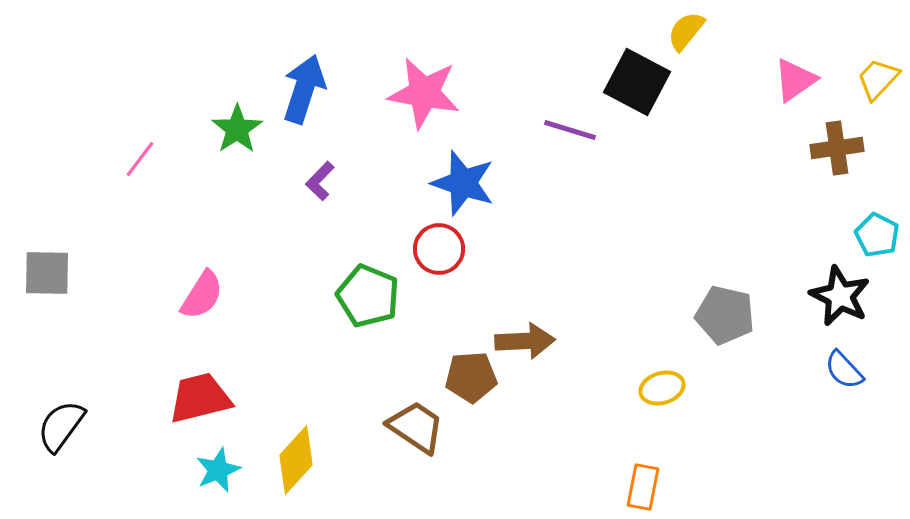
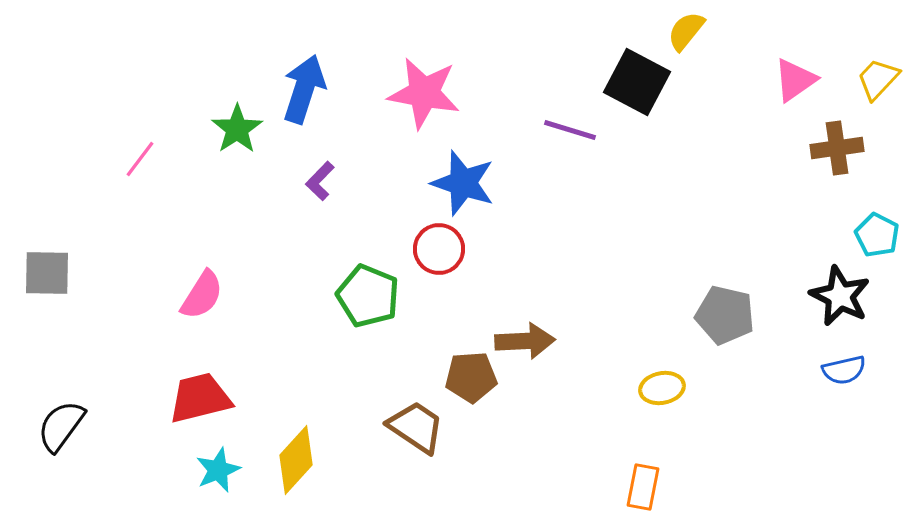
blue semicircle: rotated 60 degrees counterclockwise
yellow ellipse: rotated 6 degrees clockwise
